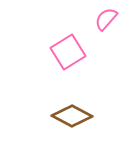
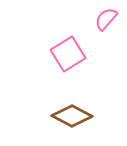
pink square: moved 2 px down
